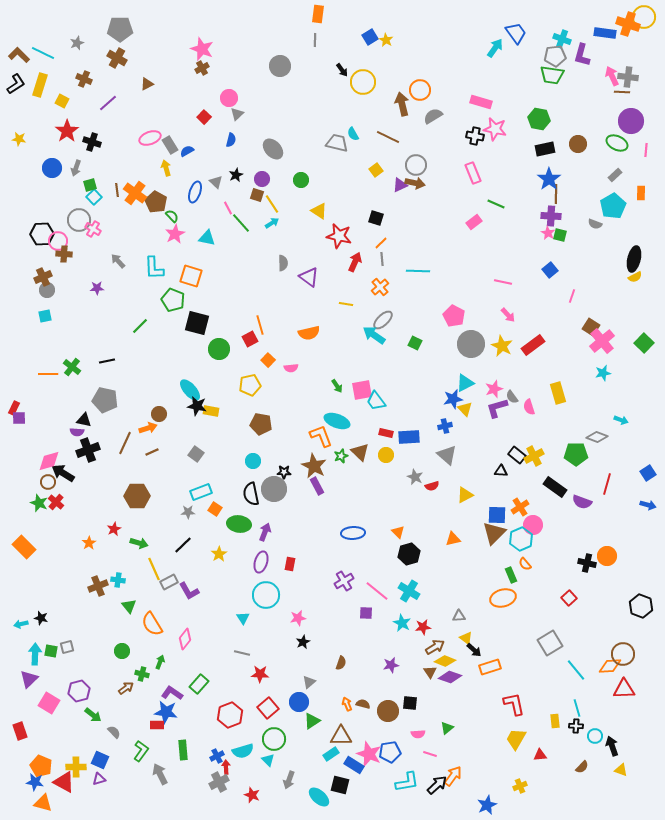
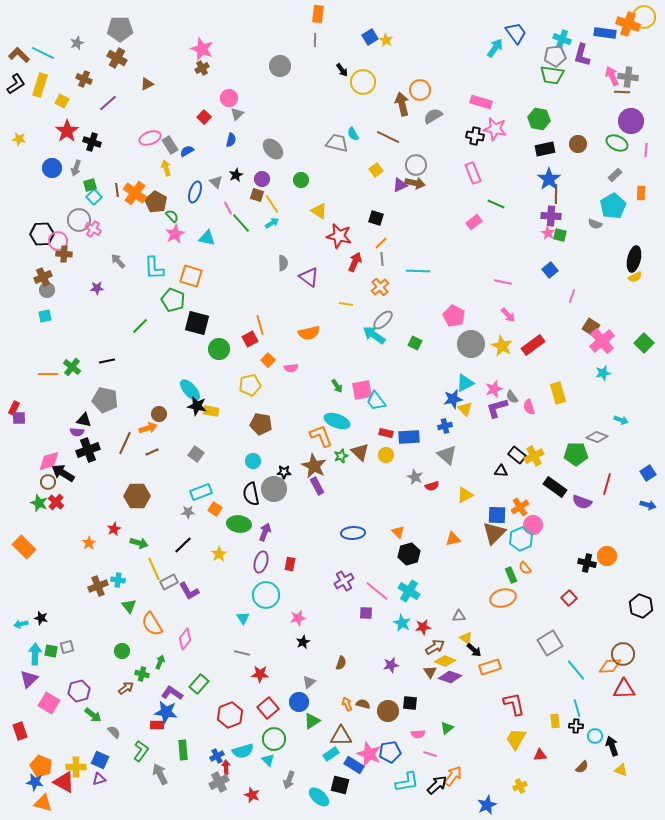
orange semicircle at (525, 564): moved 4 px down
